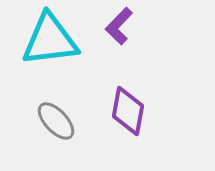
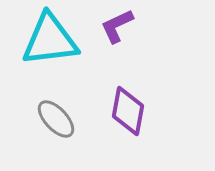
purple L-shape: moved 2 px left; rotated 21 degrees clockwise
gray ellipse: moved 2 px up
